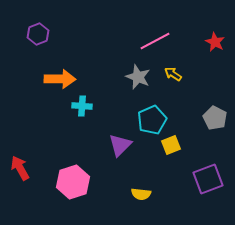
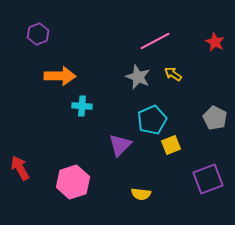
orange arrow: moved 3 px up
